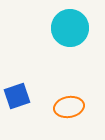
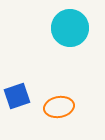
orange ellipse: moved 10 px left
